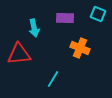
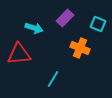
cyan square: moved 10 px down
purple rectangle: rotated 48 degrees counterclockwise
cyan arrow: rotated 60 degrees counterclockwise
